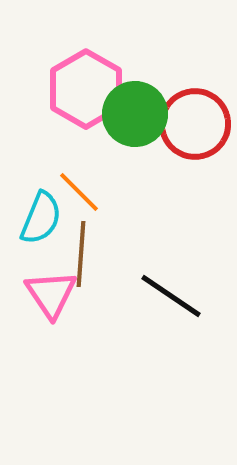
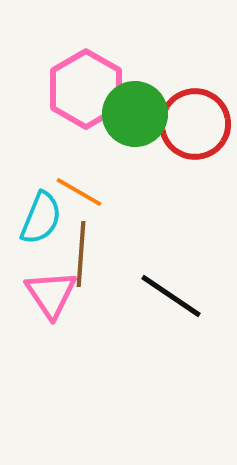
orange line: rotated 15 degrees counterclockwise
